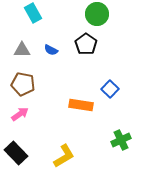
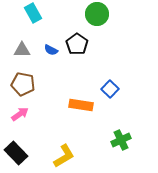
black pentagon: moved 9 px left
